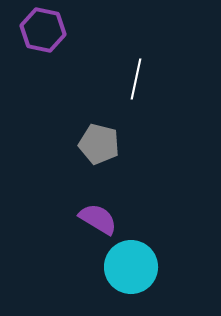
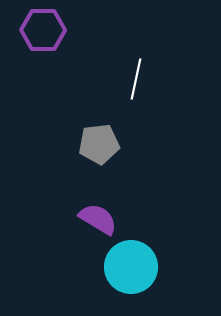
purple hexagon: rotated 12 degrees counterclockwise
gray pentagon: rotated 21 degrees counterclockwise
